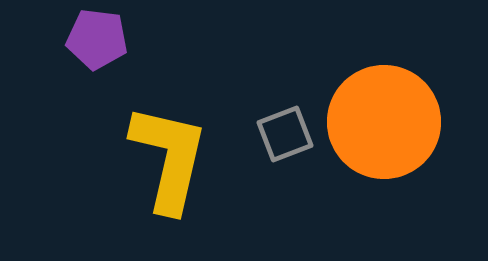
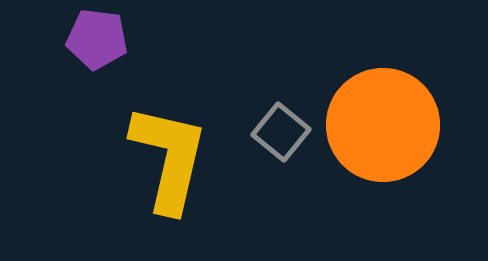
orange circle: moved 1 px left, 3 px down
gray square: moved 4 px left, 2 px up; rotated 30 degrees counterclockwise
